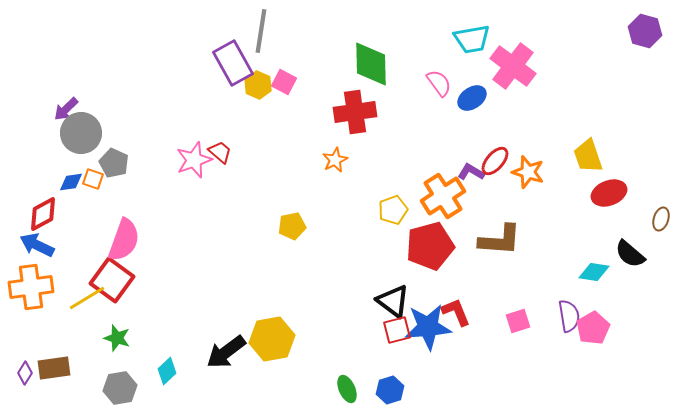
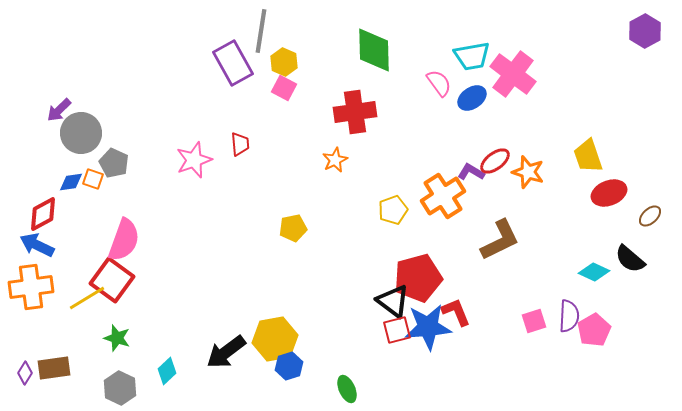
purple hexagon at (645, 31): rotated 16 degrees clockwise
cyan trapezoid at (472, 39): moved 17 px down
green diamond at (371, 64): moved 3 px right, 14 px up
pink cross at (513, 66): moved 8 px down
pink square at (284, 82): moved 6 px down
yellow hexagon at (258, 85): moved 26 px right, 23 px up
purple arrow at (66, 109): moved 7 px left, 1 px down
red trapezoid at (220, 152): moved 20 px right, 8 px up; rotated 45 degrees clockwise
red ellipse at (495, 161): rotated 12 degrees clockwise
brown ellipse at (661, 219): moved 11 px left, 3 px up; rotated 30 degrees clockwise
yellow pentagon at (292, 226): moved 1 px right, 2 px down
brown L-shape at (500, 240): rotated 30 degrees counterclockwise
red pentagon at (430, 246): moved 12 px left, 32 px down
black semicircle at (630, 254): moved 5 px down
cyan diamond at (594, 272): rotated 16 degrees clockwise
purple semicircle at (569, 316): rotated 12 degrees clockwise
pink square at (518, 321): moved 16 px right
pink pentagon at (593, 328): moved 1 px right, 2 px down
yellow hexagon at (272, 339): moved 3 px right
gray hexagon at (120, 388): rotated 24 degrees counterclockwise
blue hexagon at (390, 390): moved 101 px left, 24 px up
